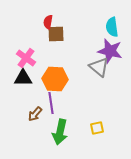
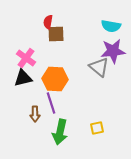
cyan semicircle: moved 1 px left, 1 px up; rotated 72 degrees counterclockwise
purple star: moved 3 px right; rotated 20 degrees counterclockwise
black triangle: rotated 12 degrees counterclockwise
purple line: rotated 10 degrees counterclockwise
brown arrow: rotated 42 degrees counterclockwise
